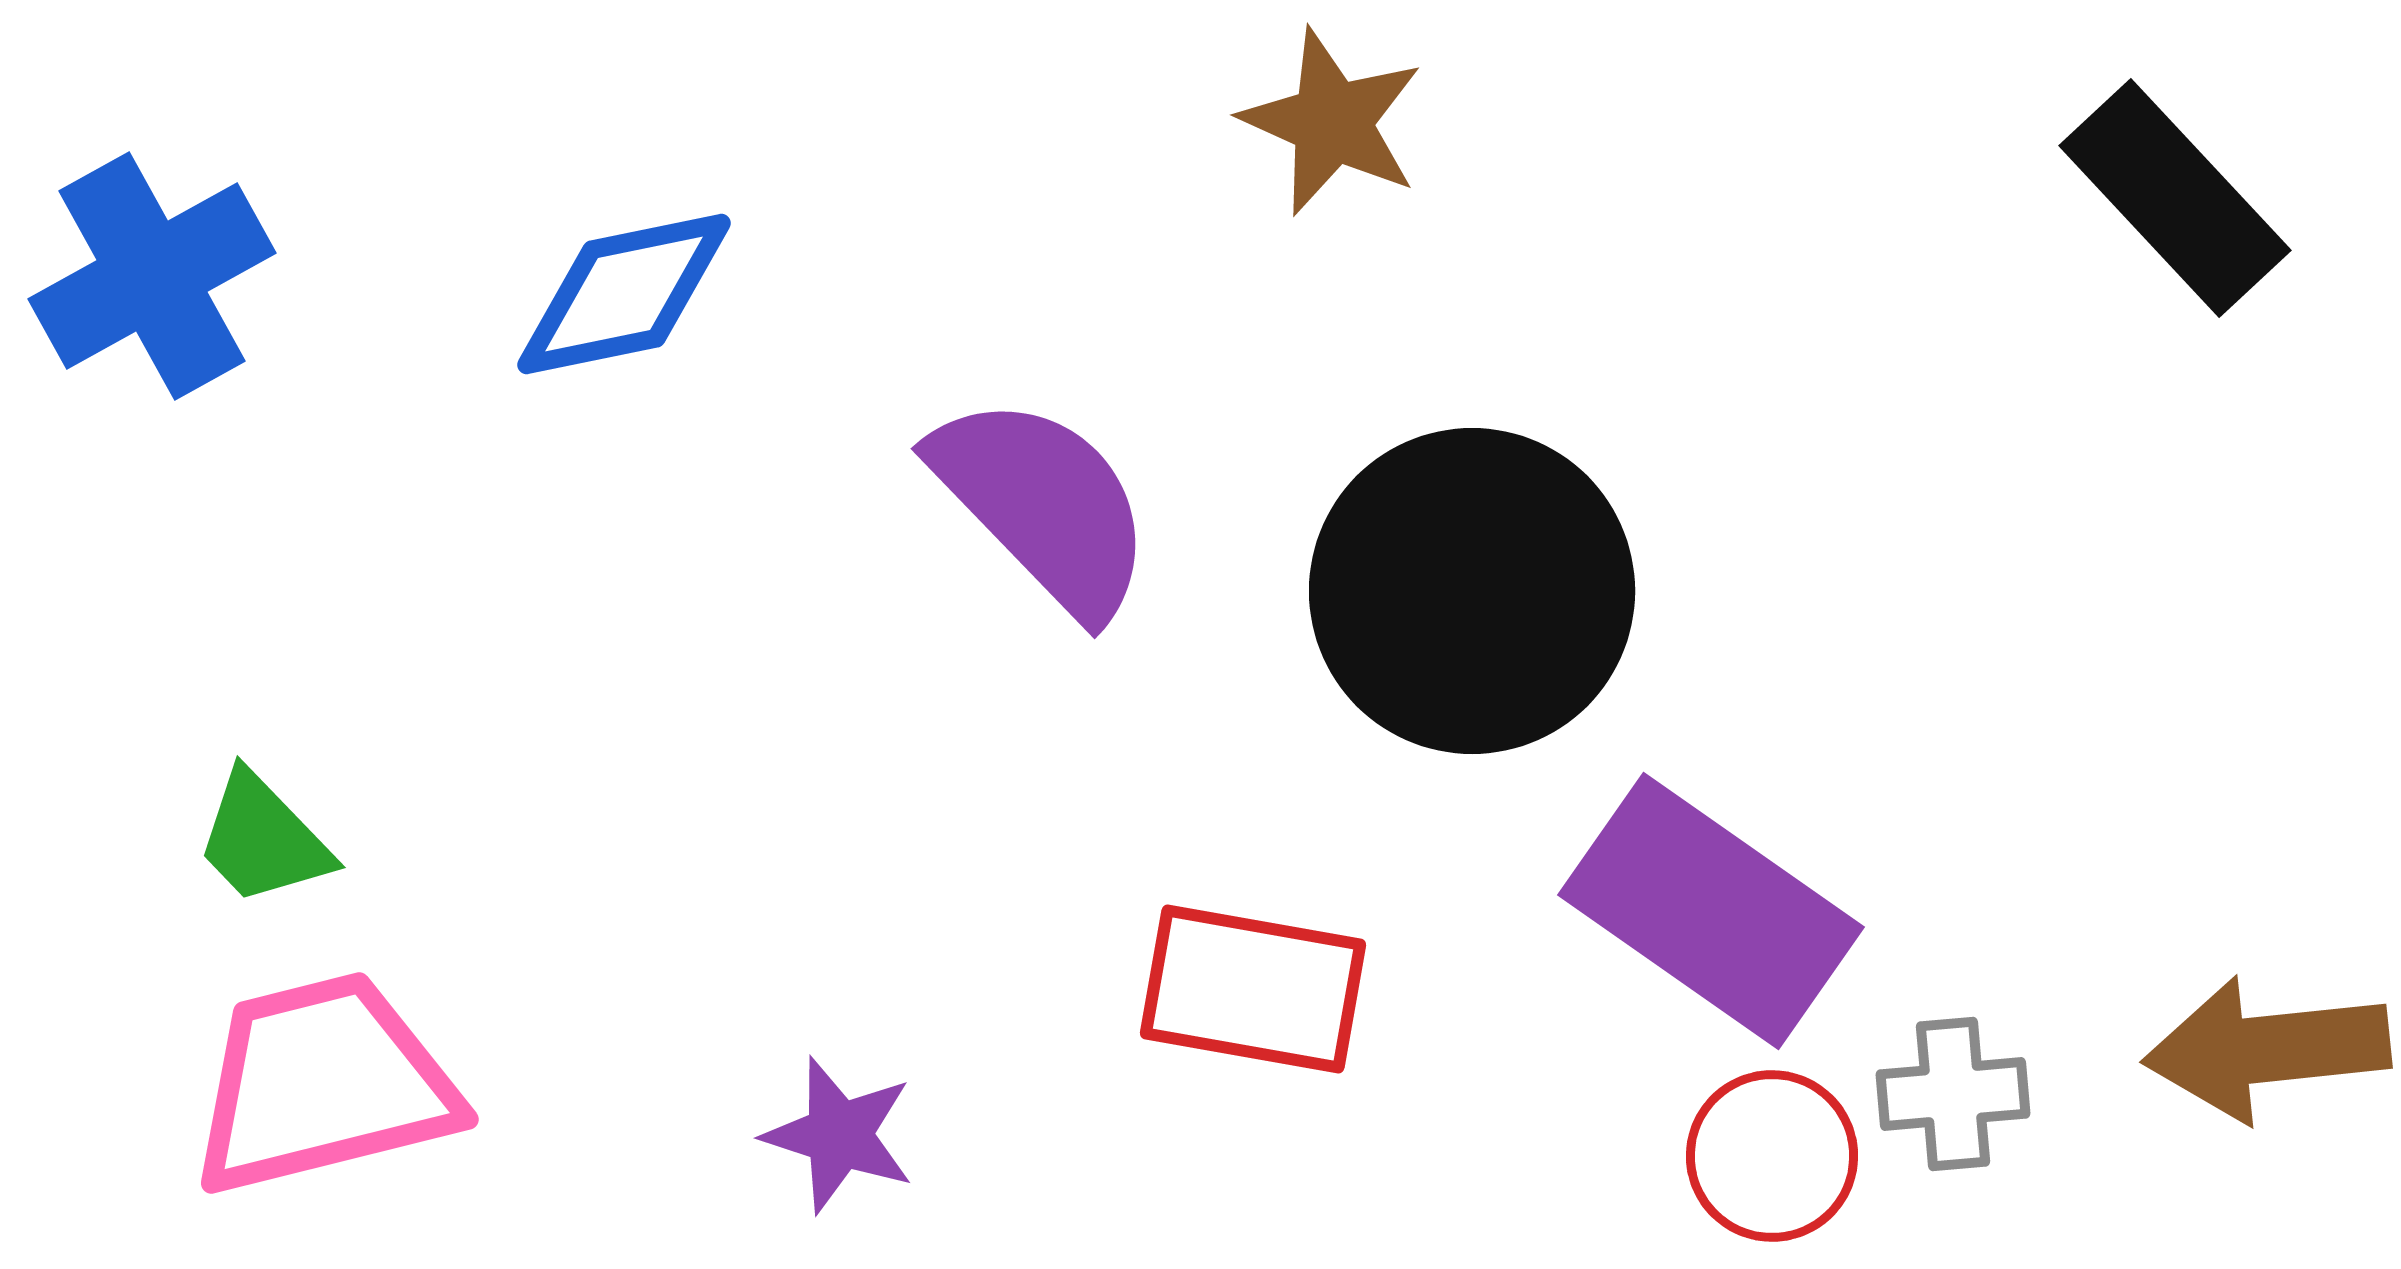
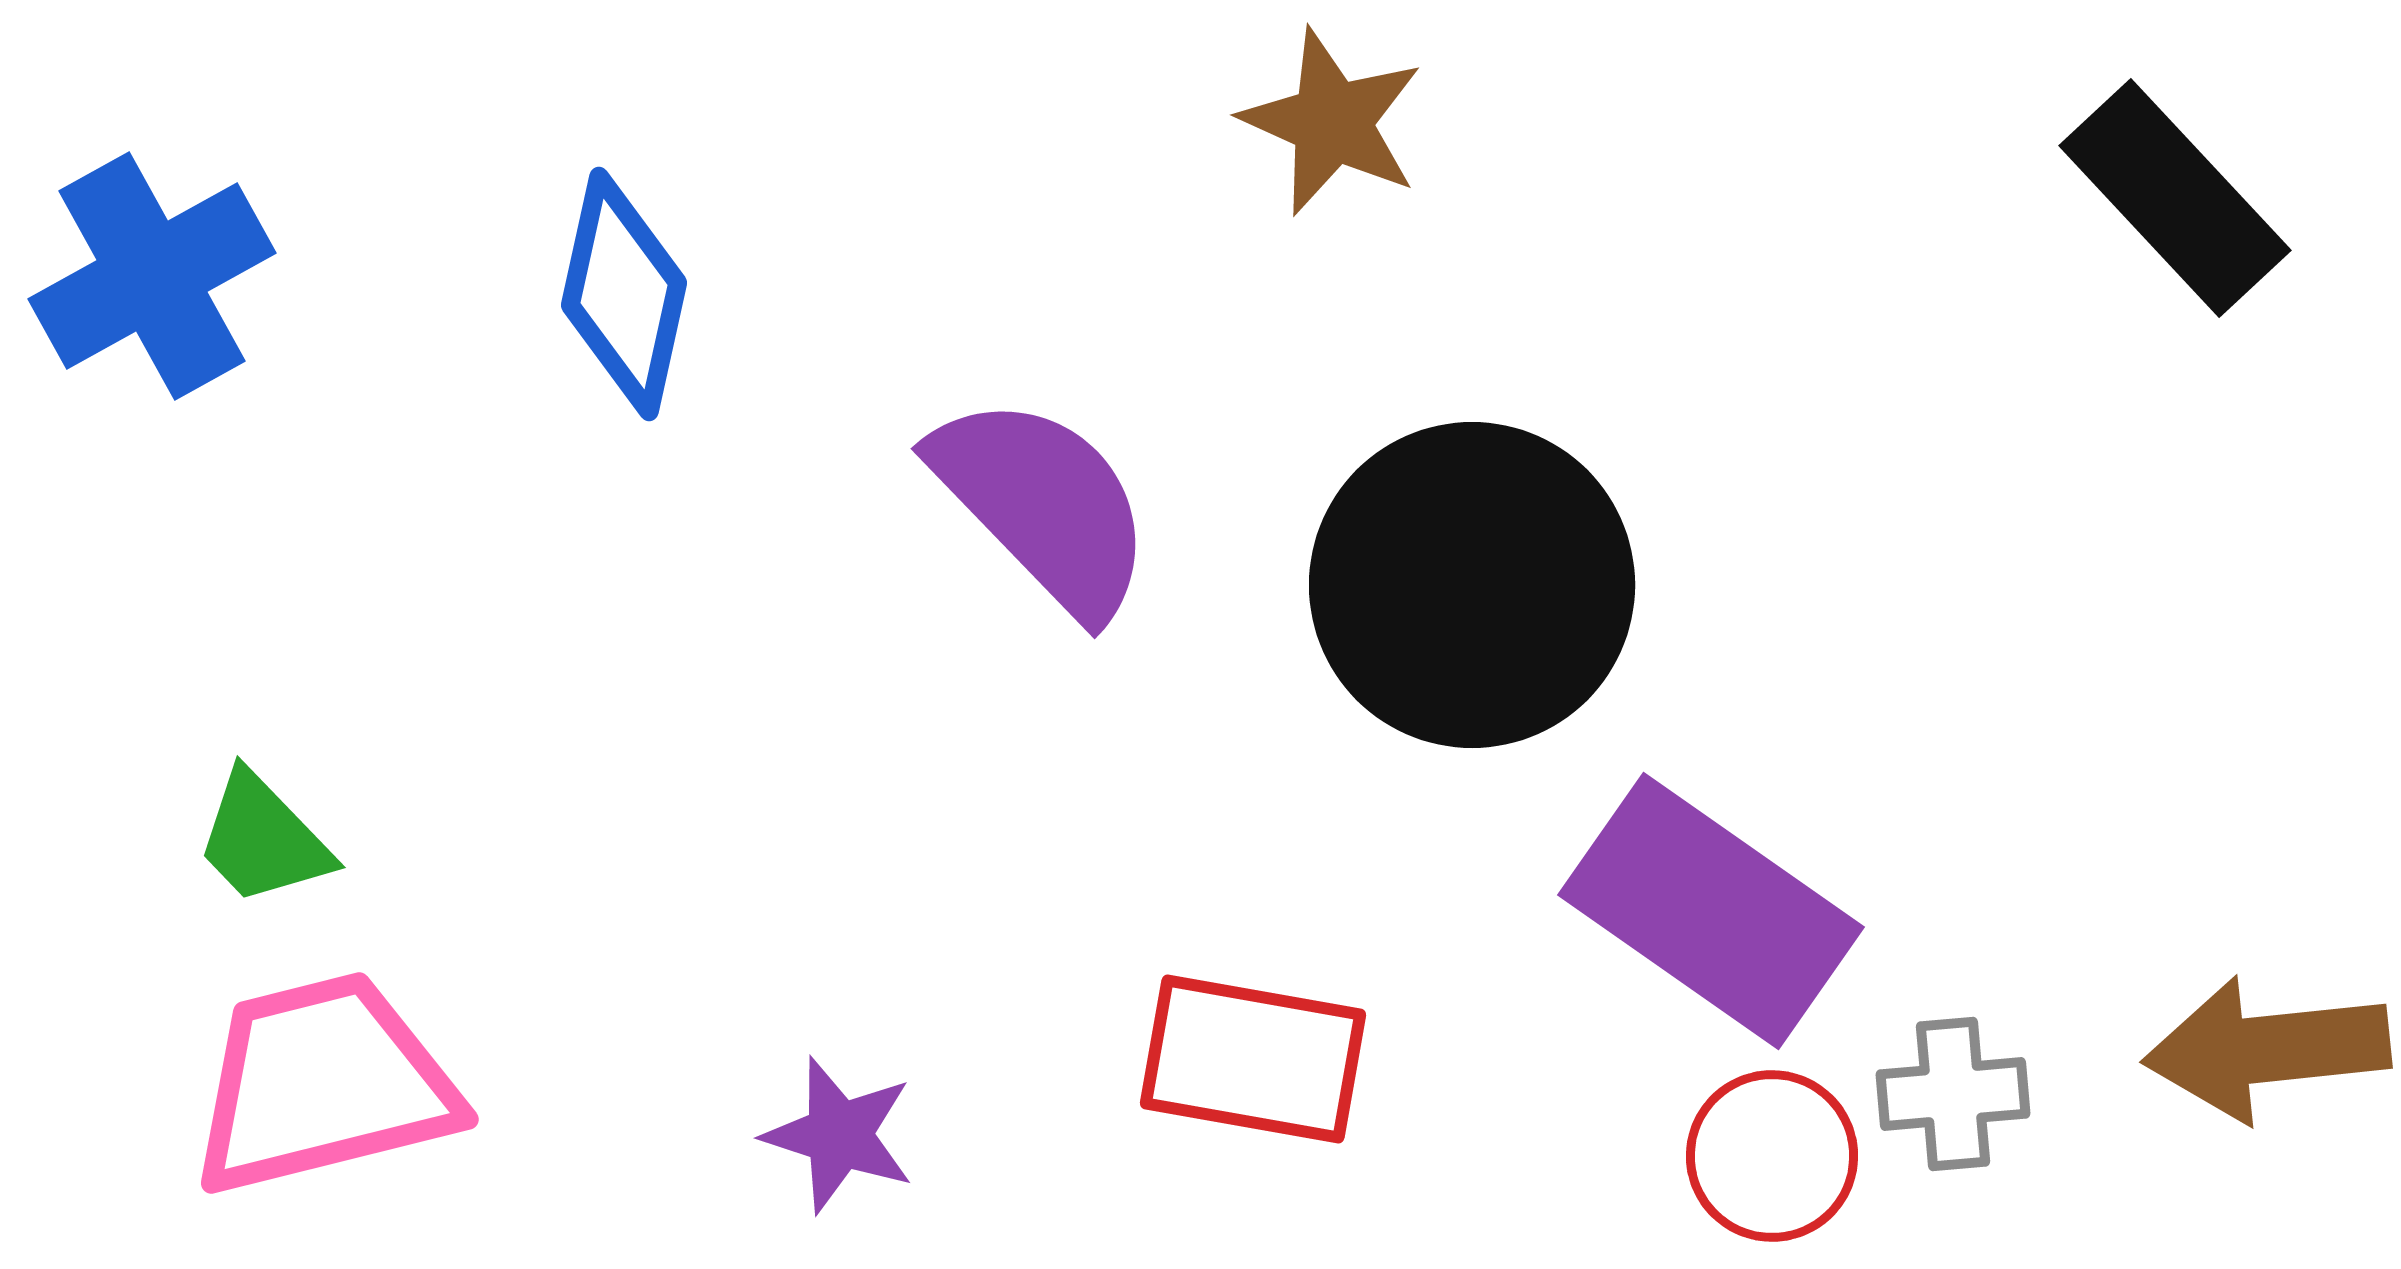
blue diamond: rotated 66 degrees counterclockwise
black circle: moved 6 px up
red rectangle: moved 70 px down
